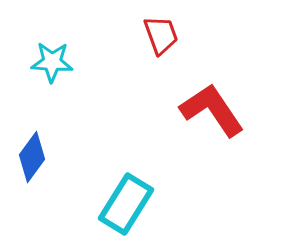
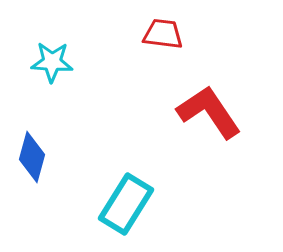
red trapezoid: moved 2 px right, 1 px up; rotated 63 degrees counterclockwise
red L-shape: moved 3 px left, 2 px down
blue diamond: rotated 21 degrees counterclockwise
